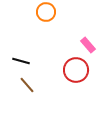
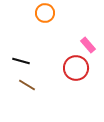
orange circle: moved 1 px left, 1 px down
red circle: moved 2 px up
brown line: rotated 18 degrees counterclockwise
